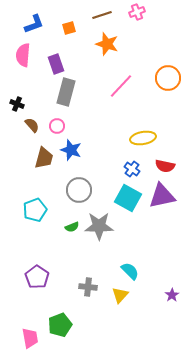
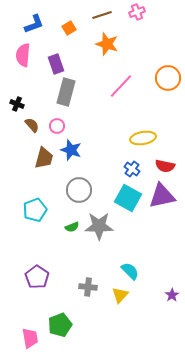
orange square: rotated 16 degrees counterclockwise
